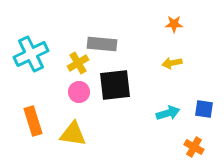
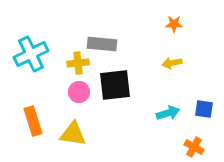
yellow cross: rotated 25 degrees clockwise
